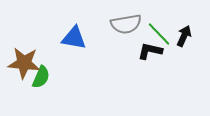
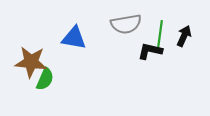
green line: moved 1 px right; rotated 52 degrees clockwise
brown star: moved 7 px right, 1 px up
green semicircle: moved 4 px right, 2 px down
